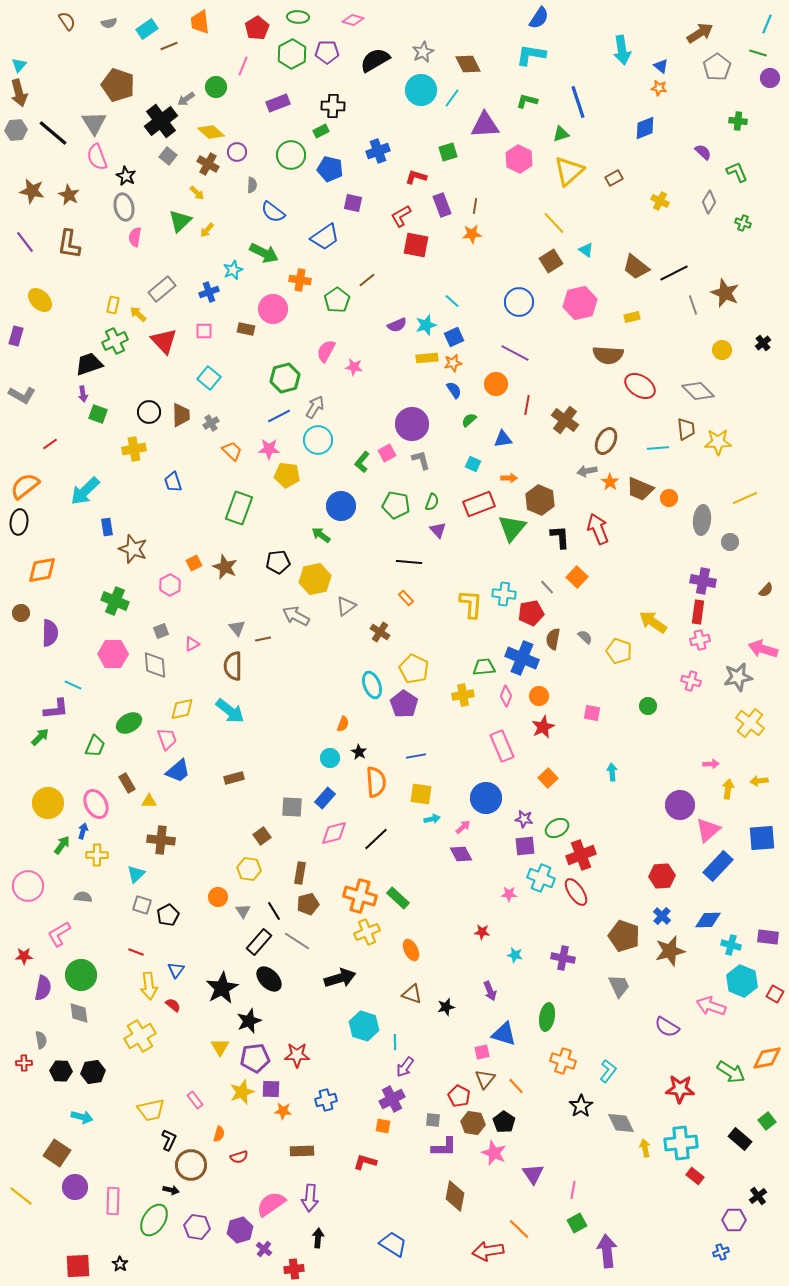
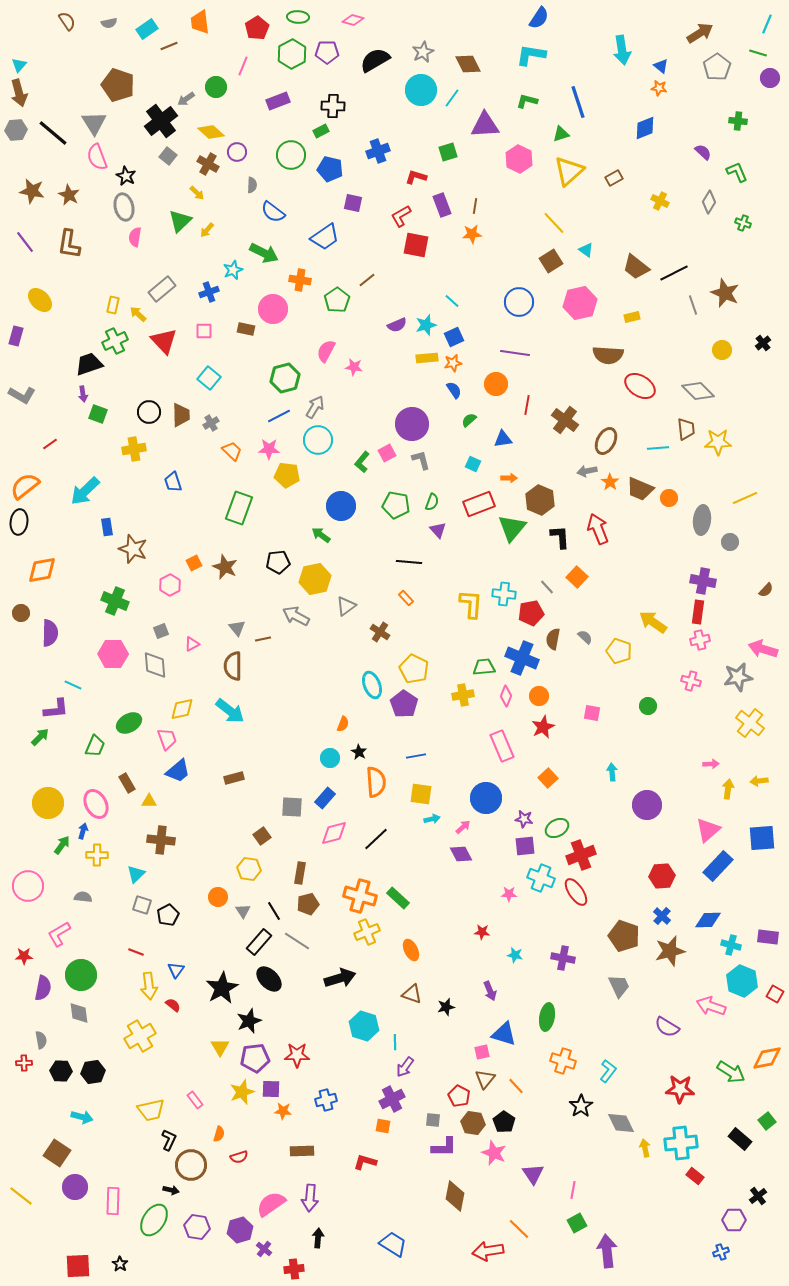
purple rectangle at (278, 103): moved 2 px up
purple line at (515, 353): rotated 20 degrees counterclockwise
purple circle at (680, 805): moved 33 px left
